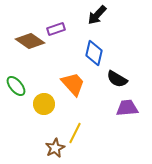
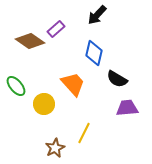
purple rectangle: rotated 24 degrees counterclockwise
yellow line: moved 9 px right
